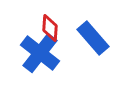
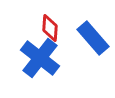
blue cross: moved 5 px down
